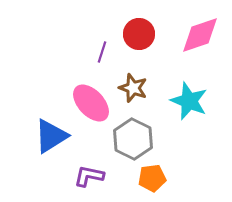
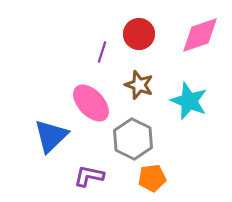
brown star: moved 6 px right, 3 px up
blue triangle: rotated 12 degrees counterclockwise
